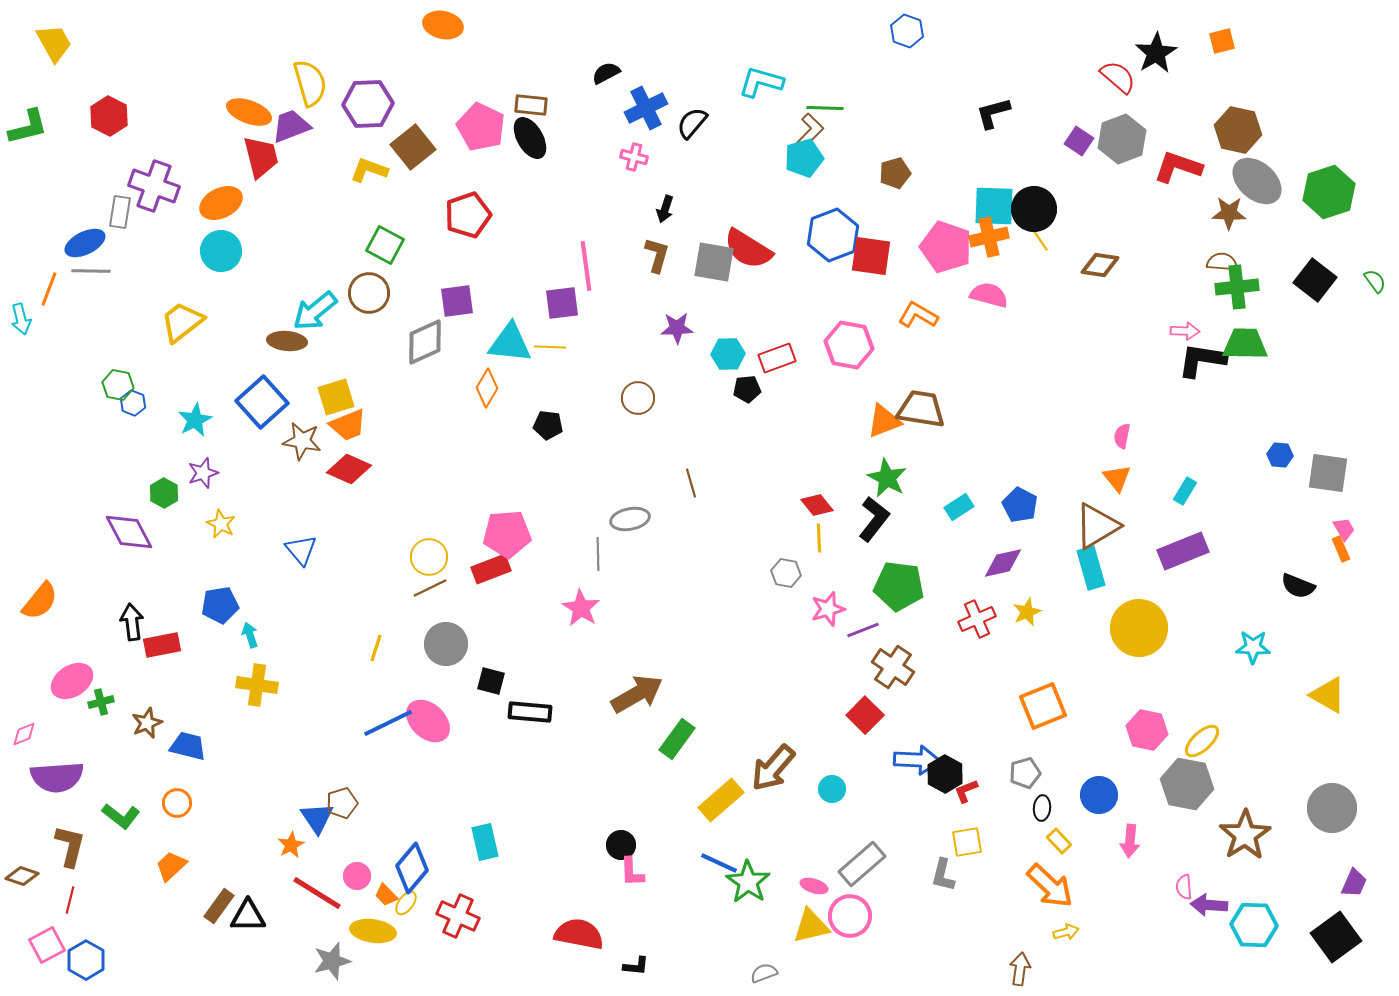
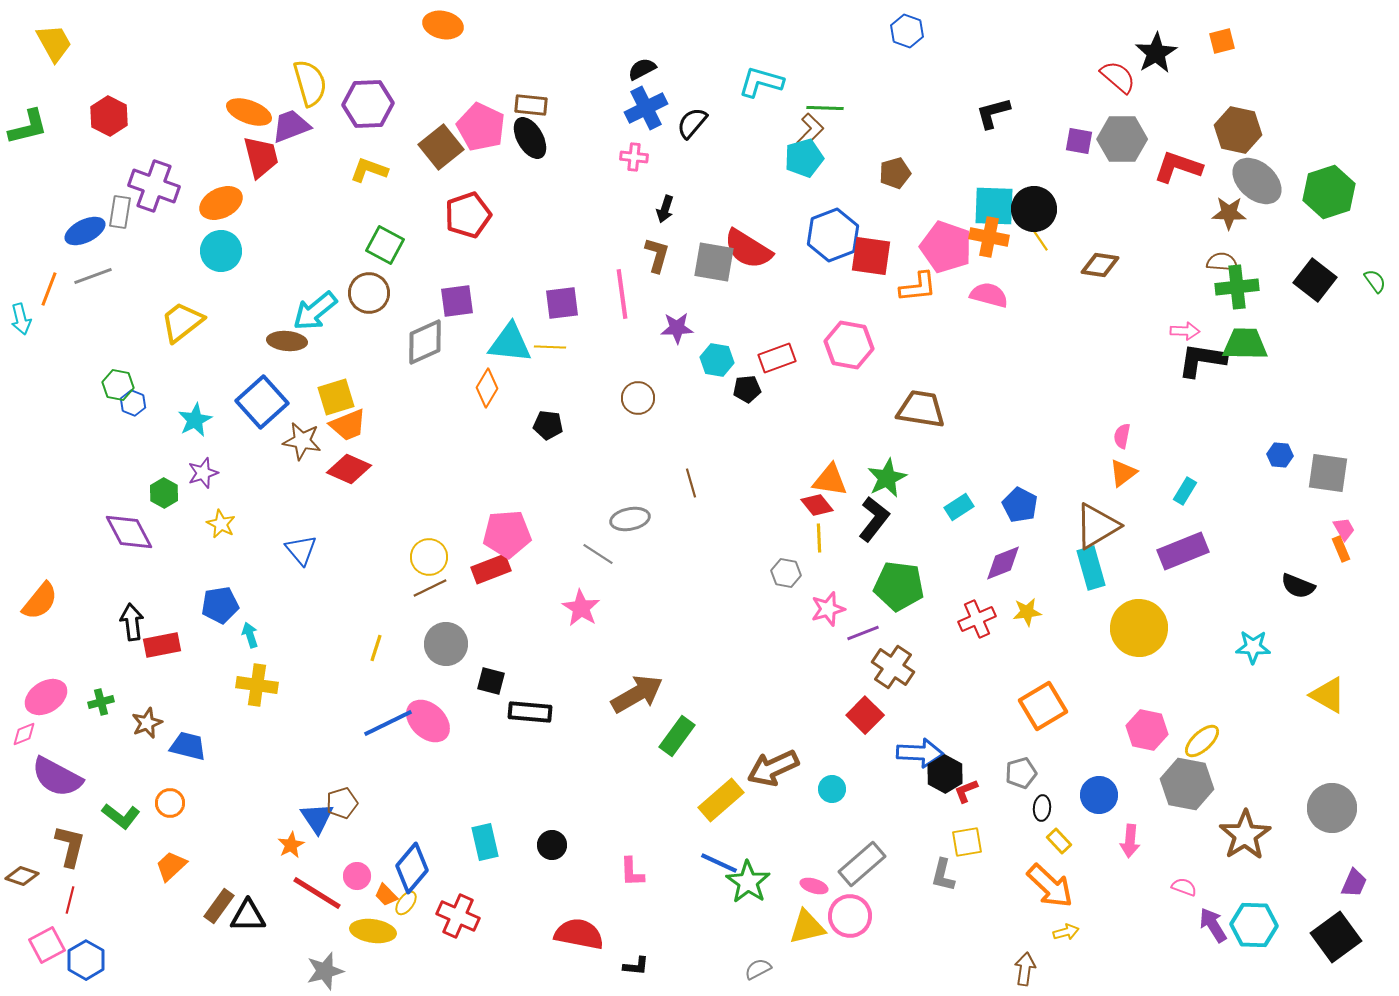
black semicircle at (606, 73): moved 36 px right, 4 px up
gray hexagon at (1122, 139): rotated 21 degrees clockwise
purple square at (1079, 141): rotated 24 degrees counterclockwise
brown square at (413, 147): moved 28 px right
pink cross at (634, 157): rotated 8 degrees counterclockwise
orange cross at (989, 237): rotated 24 degrees clockwise
blue ellipse at (85, 243): moved 12 px up
pink line at (586, 266): moved 36 px right, 28 px down
gray line at (91, 271): moved 2 px right, 5 px down; rotated 21 degrees counterclockwise
orange L-shape at (918, 315): moved 28 px up; rotated 144 degrees clockwise
cyan hexagon at (728, 354): moved 11 px left, 6 px down; rotated 12 degrees clockwise
orange triangle at (884, 421): moved 54 px left, 59 px down; rotated 30 degrees clockwise
green star at (887, 478): rotated 18 degrees clockwise
orange triangle at (1117, 478): moved 6 px right, 5 px up; rotated 32 degrees clockwise
gray line at (598, 554): rotated 56 degrees counterclockwise
purple diamond at (1003, 563): rotated 9 degrees counterclockwise
yellow star at (1027, 612): rotated 16 degrees clockwise
purple line at (863, 630): moved 3 px down
pink ellipse at (72, 681): moved 26 px left, 16 px down
orange square at (1043, 706): rotated 9 degrees counterclockwise
green rectangle at (677, 739): moved 3 px up
blue arrow at (917, 760): moved 3 px right, 7 px up
brown arrow at (773, 768): rotated 24 degrees clockwise
gray pentagon at (1025, 773): moved 4 px left
purple semicircle at (57, 777): rotated 32 degrees clockwise
orange circle at (177, 803): moved 7 px left
black circle at (621, 845): moved 69 px left
pink semicircle at (1184, 887): rotated 115 degrees clockwise
purple arrow at (1209, 905): moved 4 px right, 20 px down; rotated 54 degrees clockwise
yellow triangle at (811, 926): moved 4 px left, 1 px down
gray star at (332, 961): moved 7 px left, 10 px down
brown arrow at (1020, 969): moved 5 px right
gray semicircle at (764, 973): moved 6 px left, 4 px up; rotated 8 degrees counterclockwise
